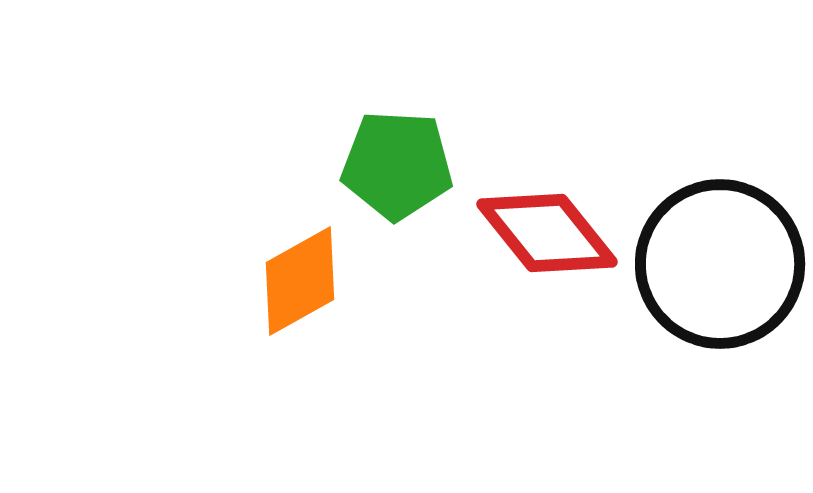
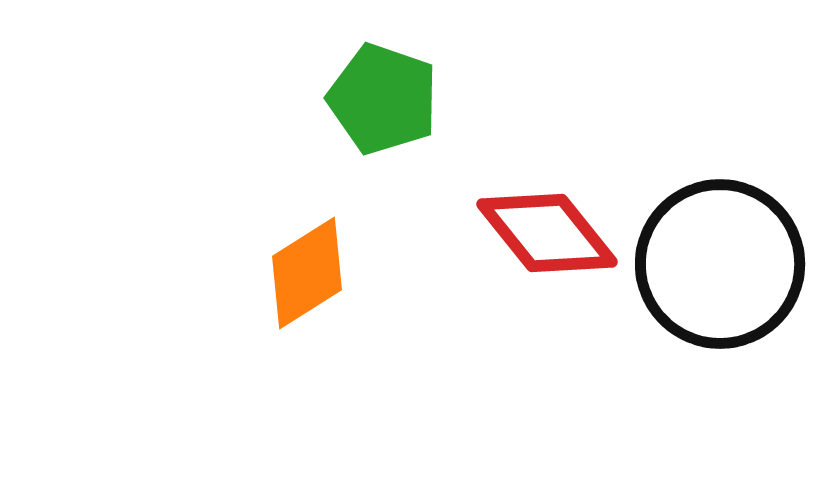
green pentagon: moved 14 px left, 66 px up; rotated 16 degrees clockwise
orange diamond: moved 7 px right, 8 px up; rotated 3 degrees counterclockwise
